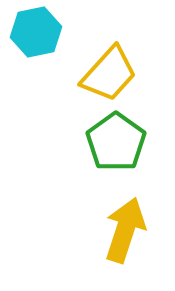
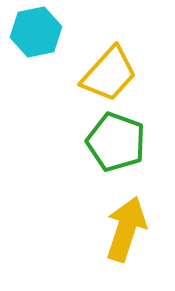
green pentagon: rotated 16 degrees counterclockwise
yellow arrow: moved 1 px right, 1 px up
